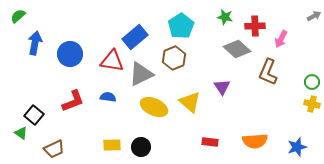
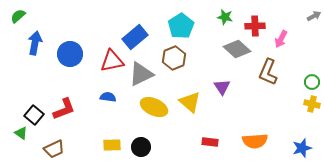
red triangle: rotated 20 degrees counterclockwise
red L-shape: moved 9 px left, 8 px down
blue star: moved 5 px right, 1 px down
